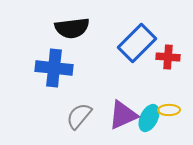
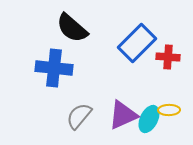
black semicircle: rotated 48 degrees clockwise
cyan ellipse: moved 1 px down
